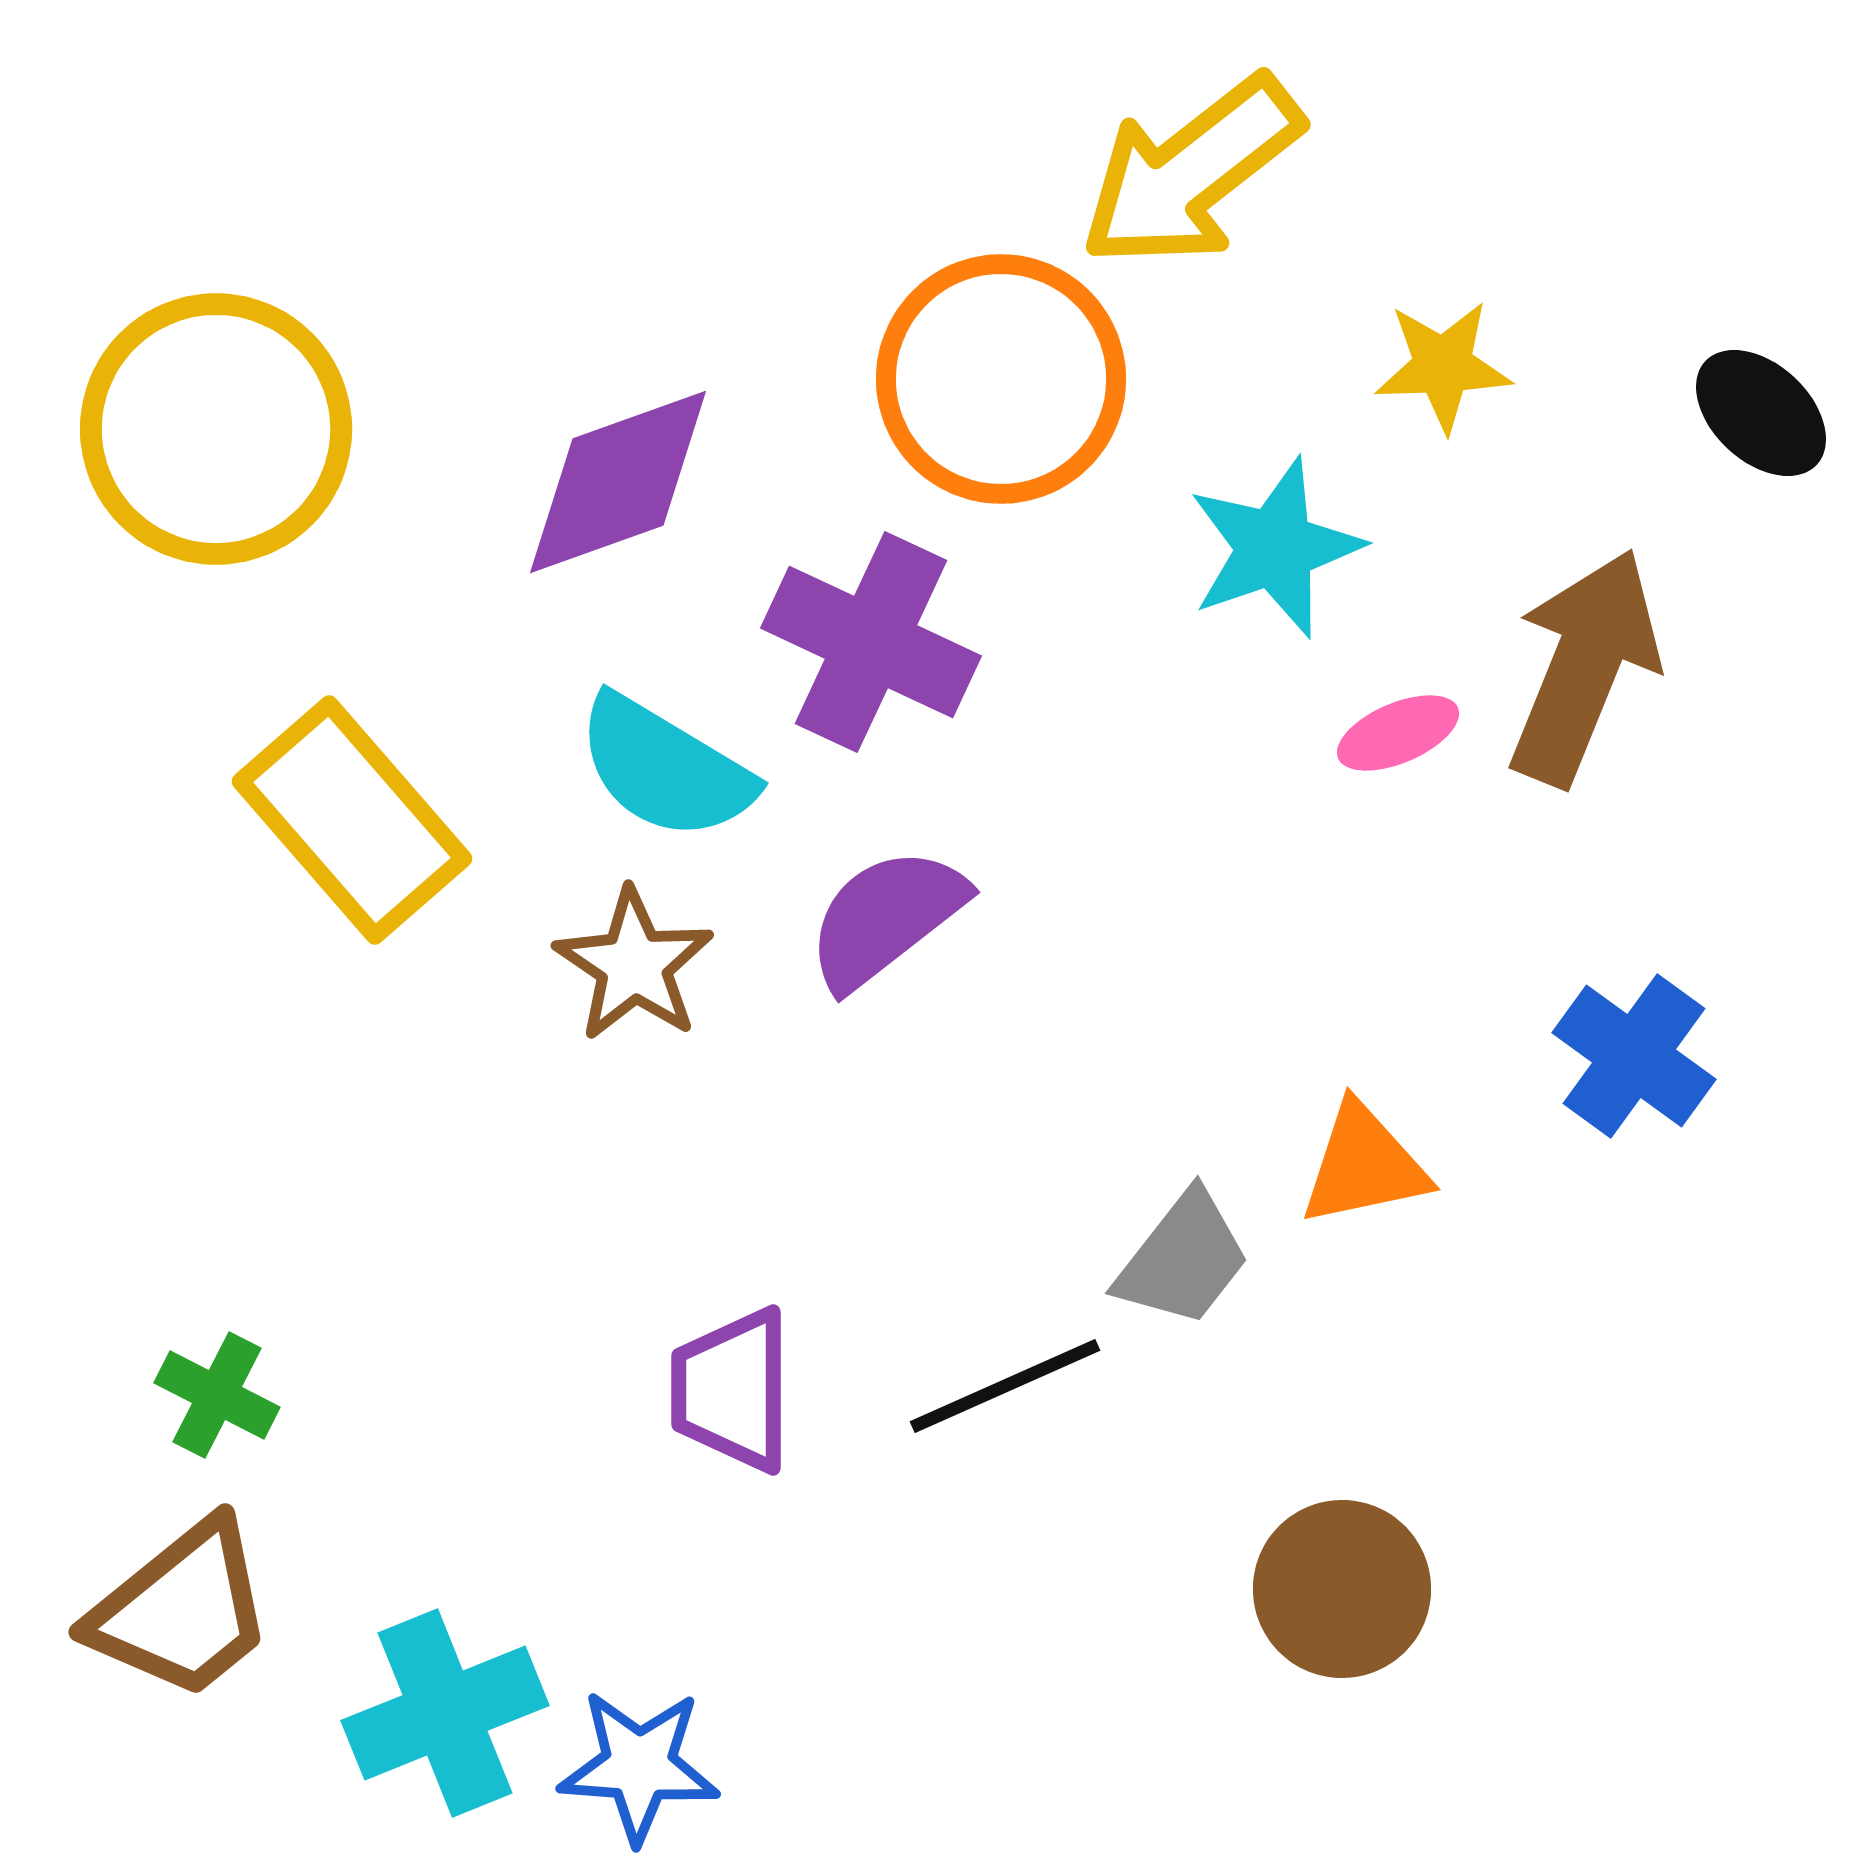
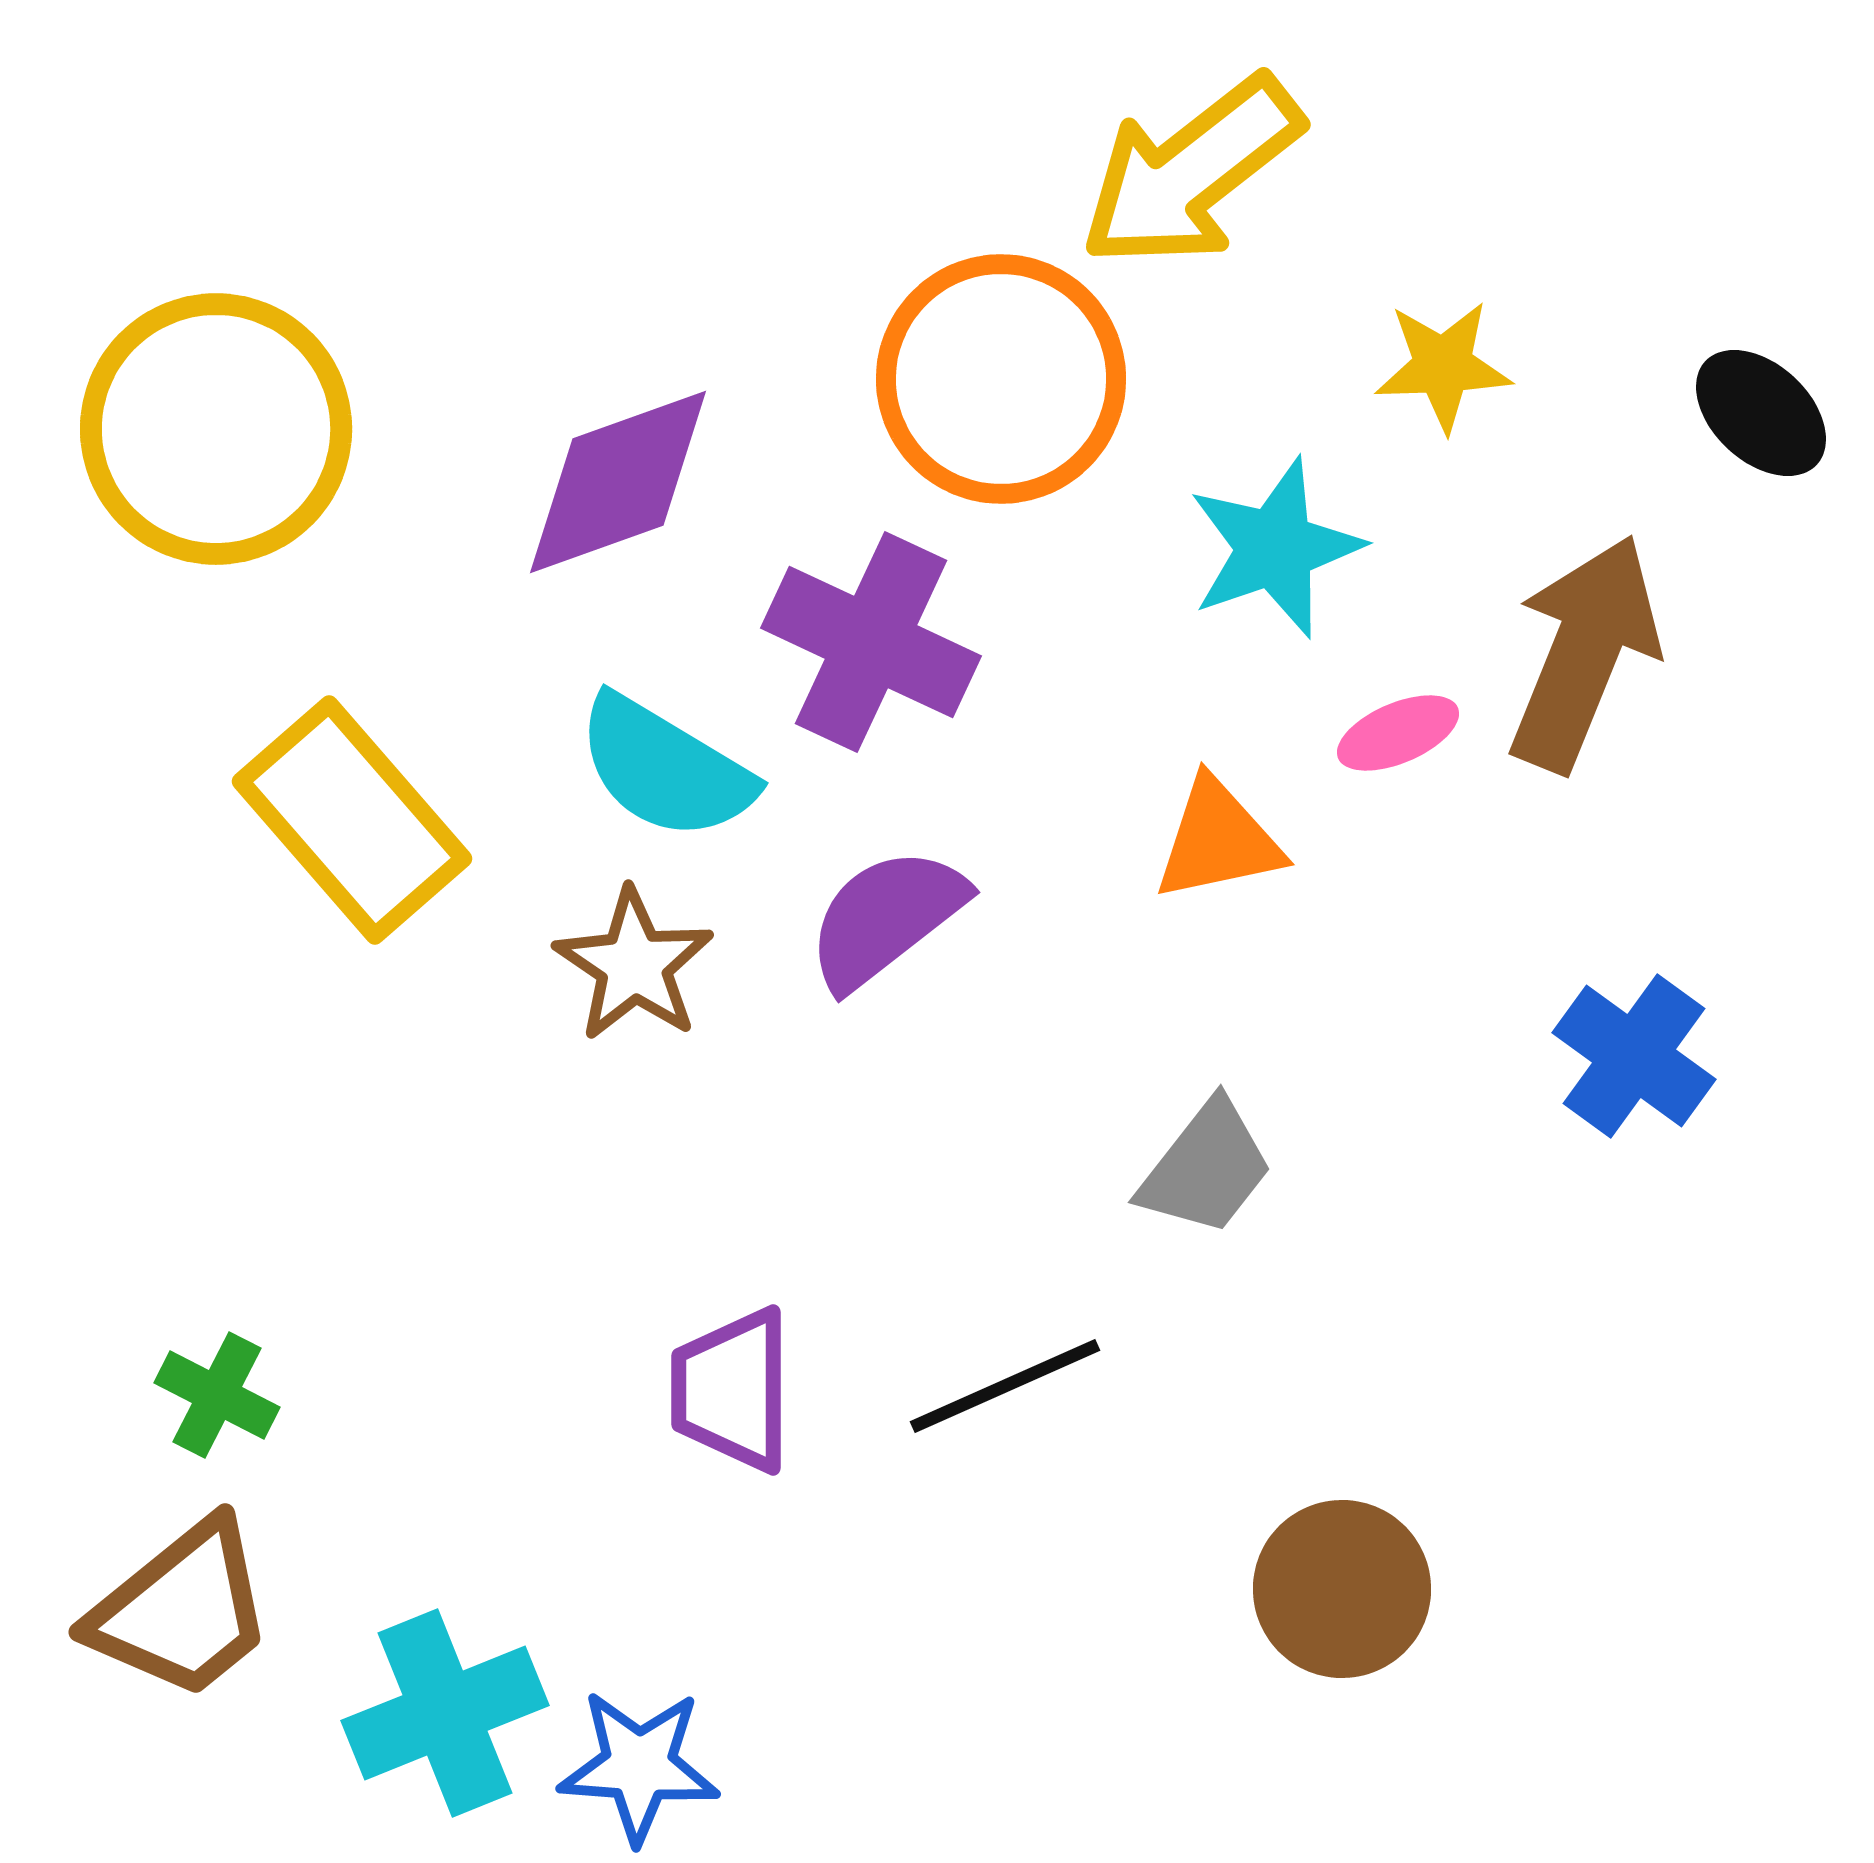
brown arrow: moved 14 px up
orange triangle: moved 146 px left, 325 px up
gray trapezoid: moved 23 px right, 91 px up
